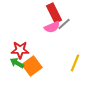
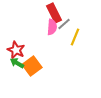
pink semicircle: rotated 63 degrees counterclockwise
red star: moved 4 px left; rotated 24 degrees clockwise
yellow line: moved 26 px up
